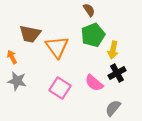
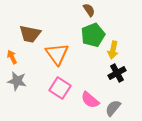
orange triangle: moved 7 px down
pink semicircle: moved 4 px left, 17 px down
